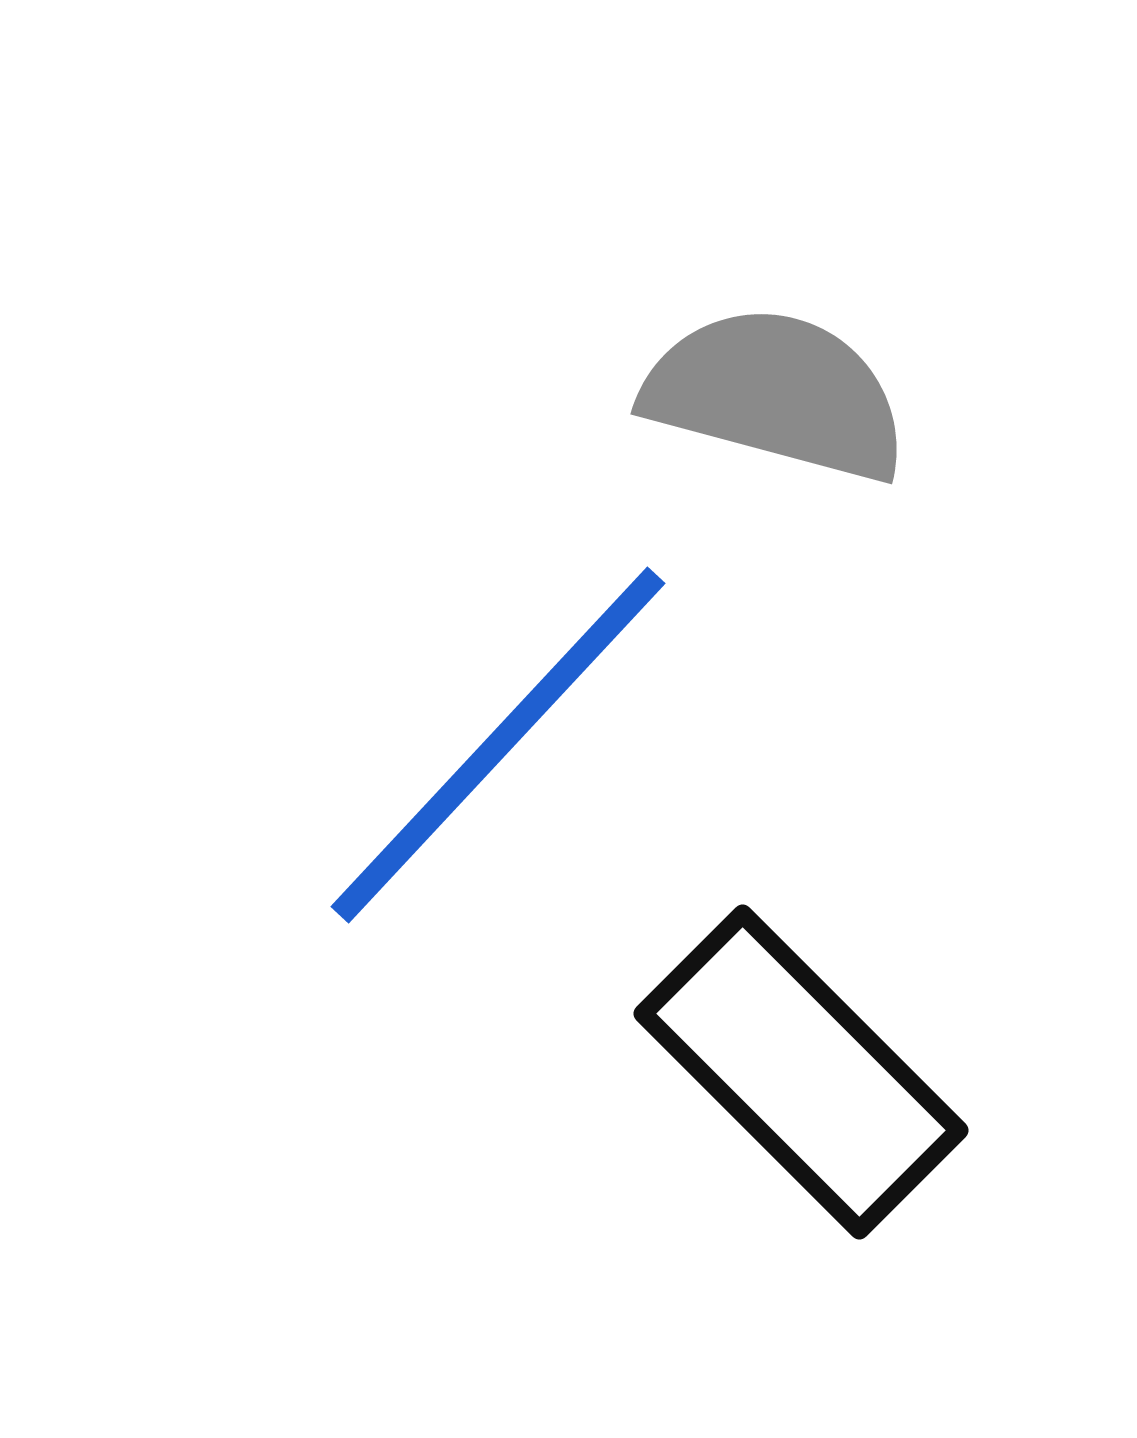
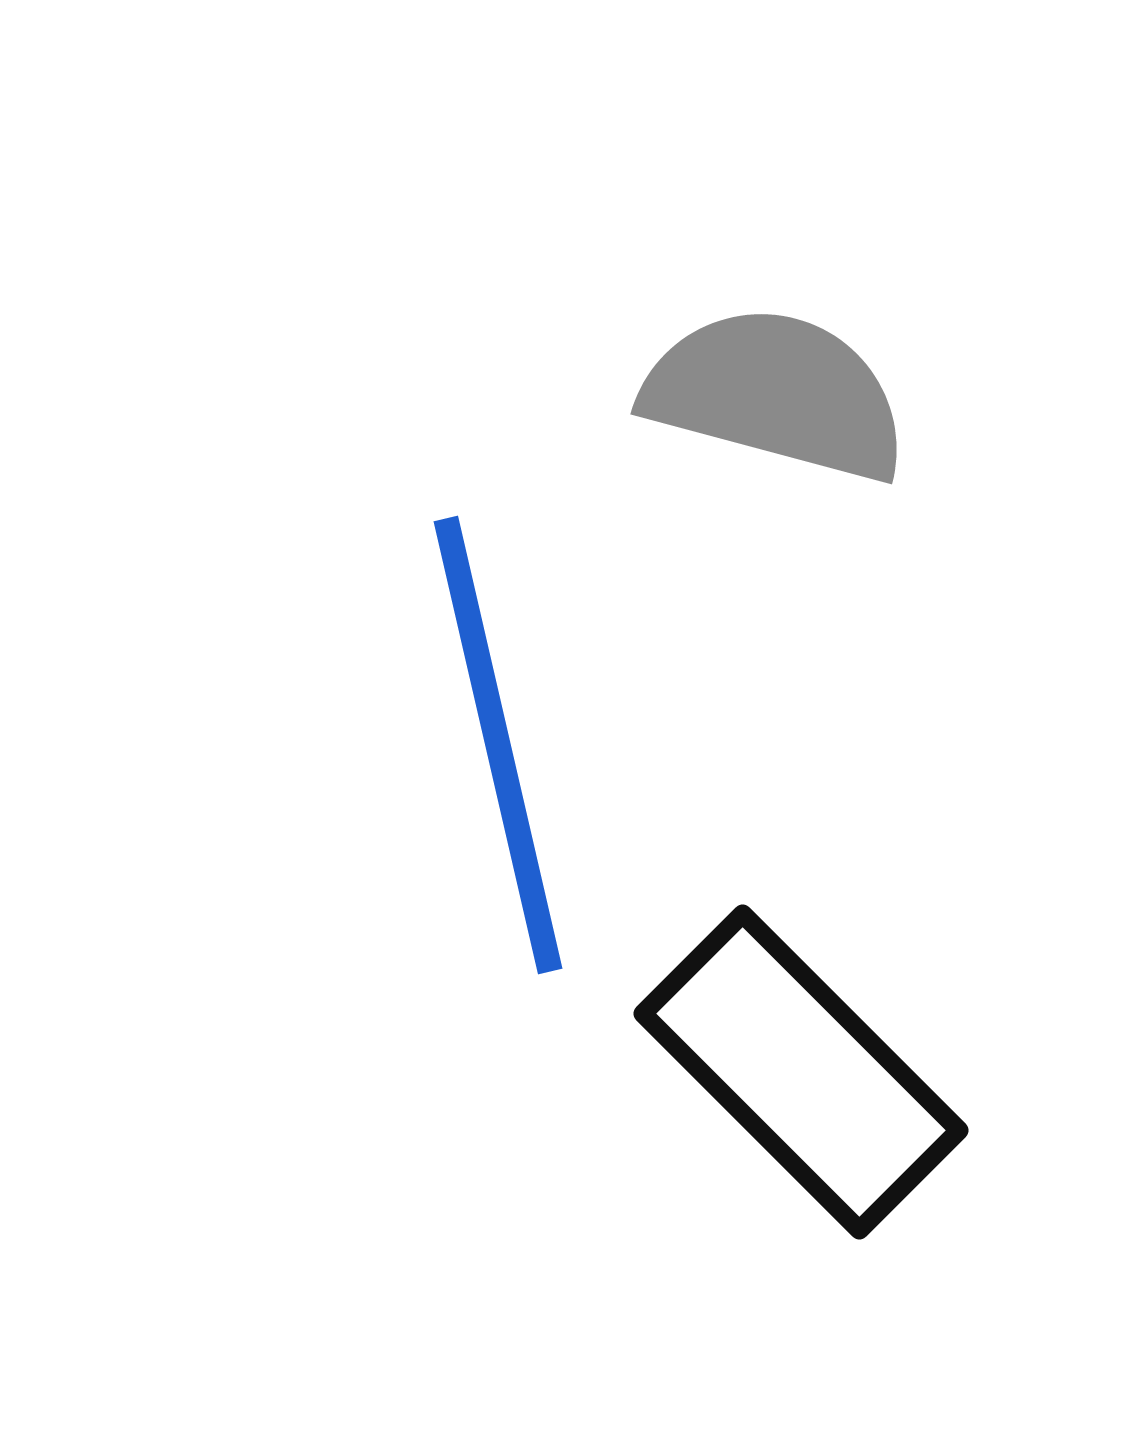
blue line: rotated 56 degrees counterclockwise
